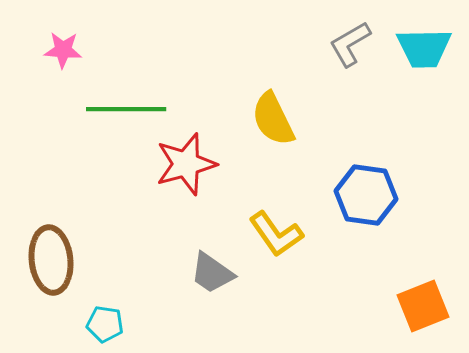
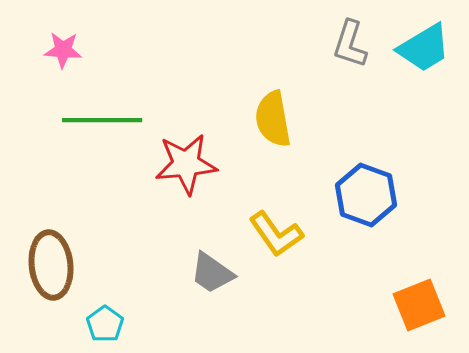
gray L-shape: rotated 42 degrees counterclockwise
cyan trapezoid: rotated 30 degrees counterclockwise
green line: moved 24 px left, 11 px down
yellow semicircle: rotated 16 degrees clockwise
red star: rotated 10 degrees clockwise
blue hexagon: rotated 12 degrees clockwise
brown ellipse: moved 5 px down
orange square: moved 4 px left, 1 px up
cyan pentagon: rotated 27 degrees clockwise
